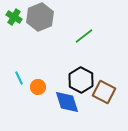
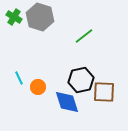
gray hexagon: rotated 20 degrees counterclockwise
black hexagon: rotated 20 degrees clockwise
brown square: rotated 25 degrees counterclockwise
